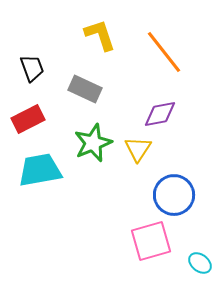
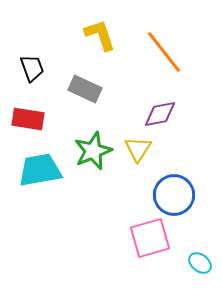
red rectangle: rotated 36 degrees clockwise
green star: moved 8 px down
pink square: moved 1 px left, 3 px up
